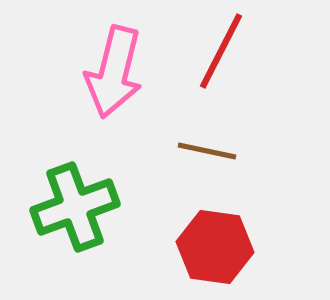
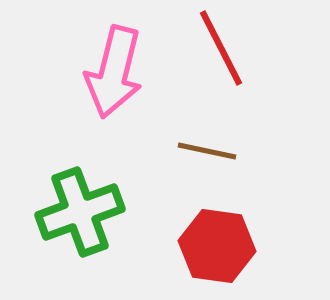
red line: moved 3 px up; rotated 54 degrees counterclockwise
green cross: moved 5 px right, 5 px down
red hexagon: moved 2 px right, 1 px up
